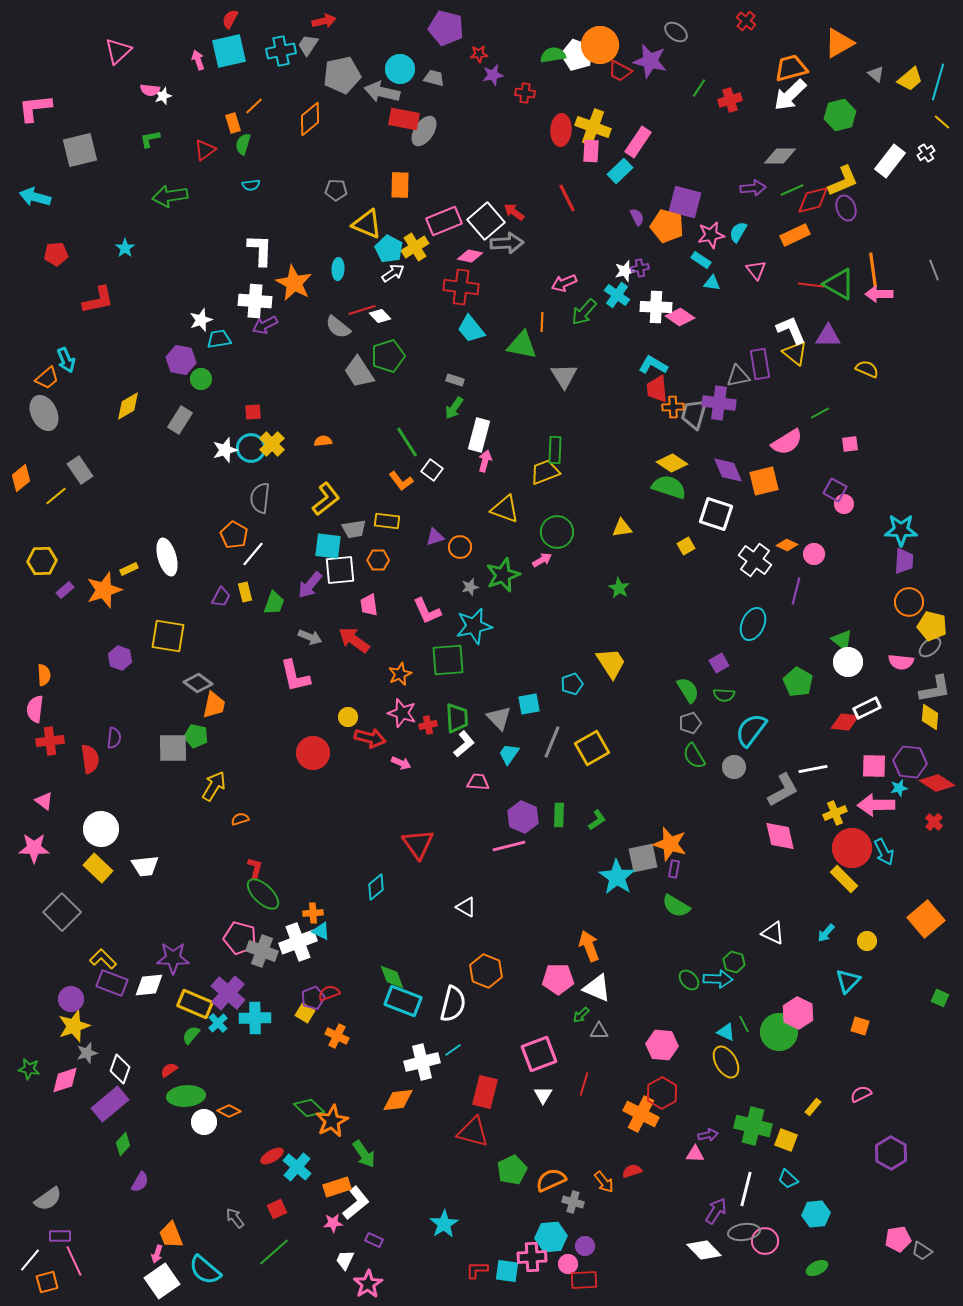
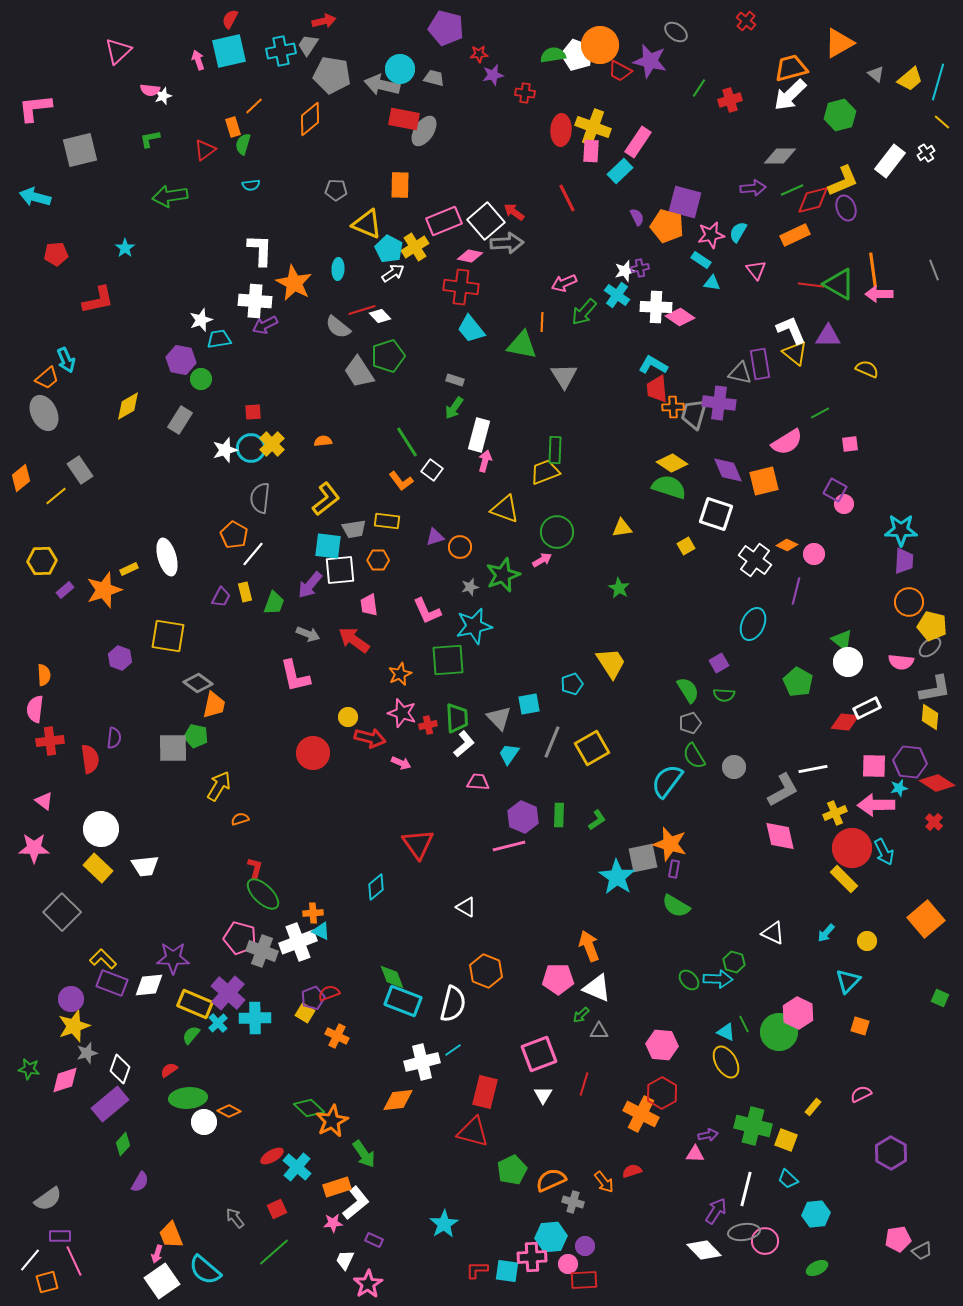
gray pentagon at (342, 75): moved 10 px left; rotated 21 degrees clockwise
gray arrow at (382, 92): moved 7 px up
orange rectangle at (233, 123): moved 4 px down
gray triangle at (738, 376): moved 2 px right, 3 px up; rotated 25 degrees clockwise
gray arrow at (310, 637): moved 2 px left, 3 px up
cyan semicircle at (751, 730): moved 84 px left, 51 px down
yellow arrow at (214, 786): moved 5 px right
green ellipse at (186, 1096): moved 2 px right, 2 px down
gray trapezoid at (922, 1251): rotated 60 degrees counterclockwise
